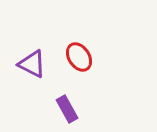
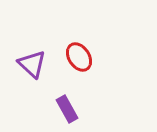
purple triangle: rotated 16 degrees clockwise
